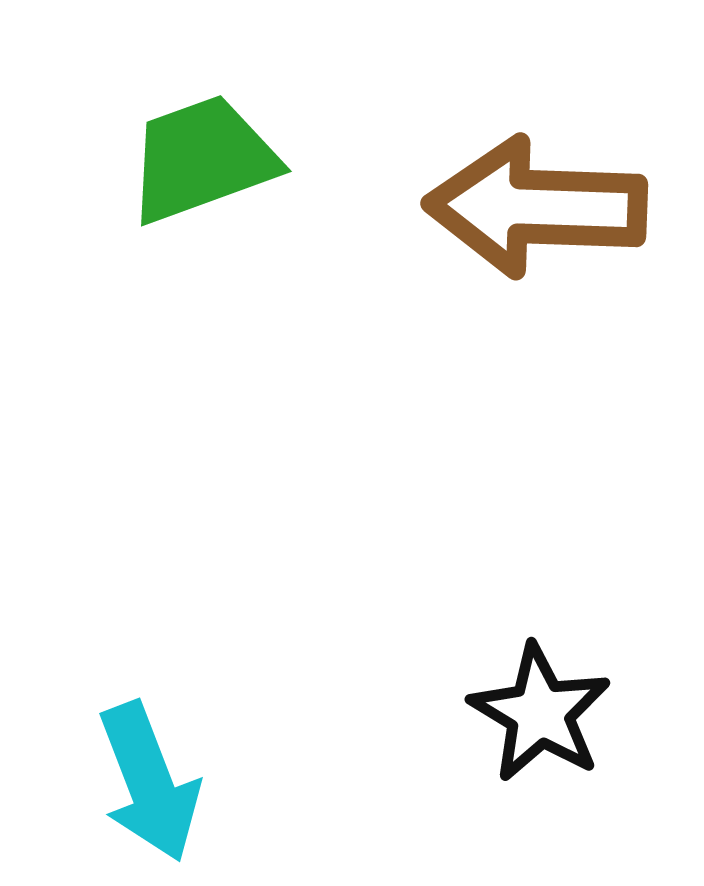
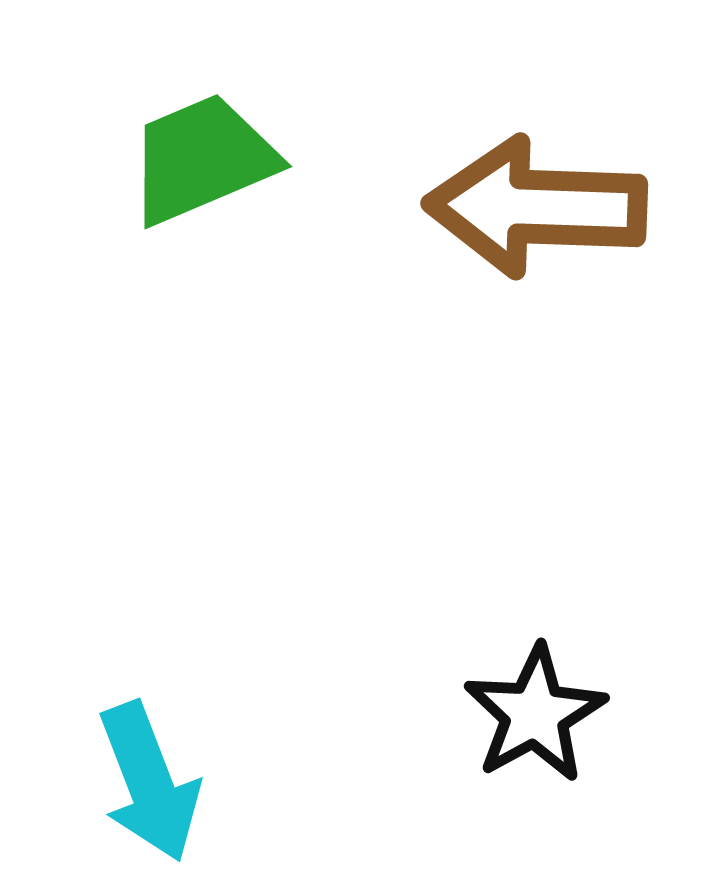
green trapezoid: rotated 3 degrees counterclockwise
black star: moved 5 px left, 1 px down; rotated 12 degrees clockwise
